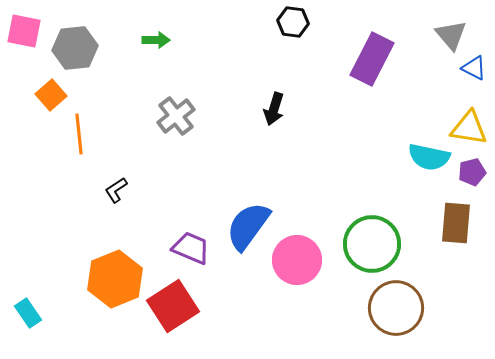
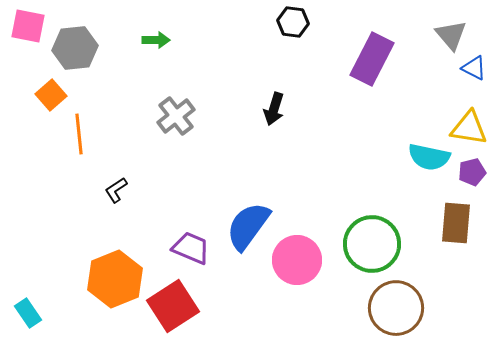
pink square: moved 4 px right, 5 px up
